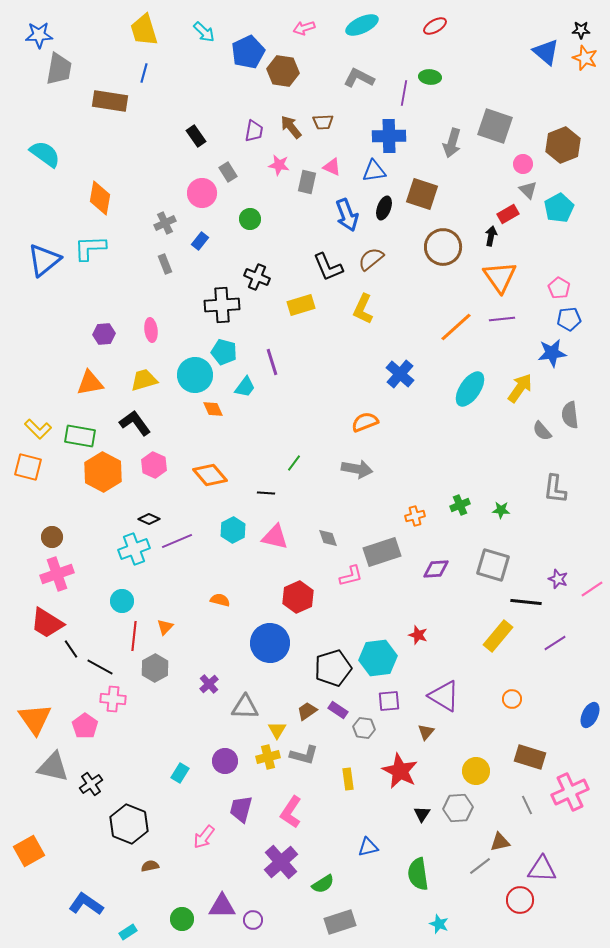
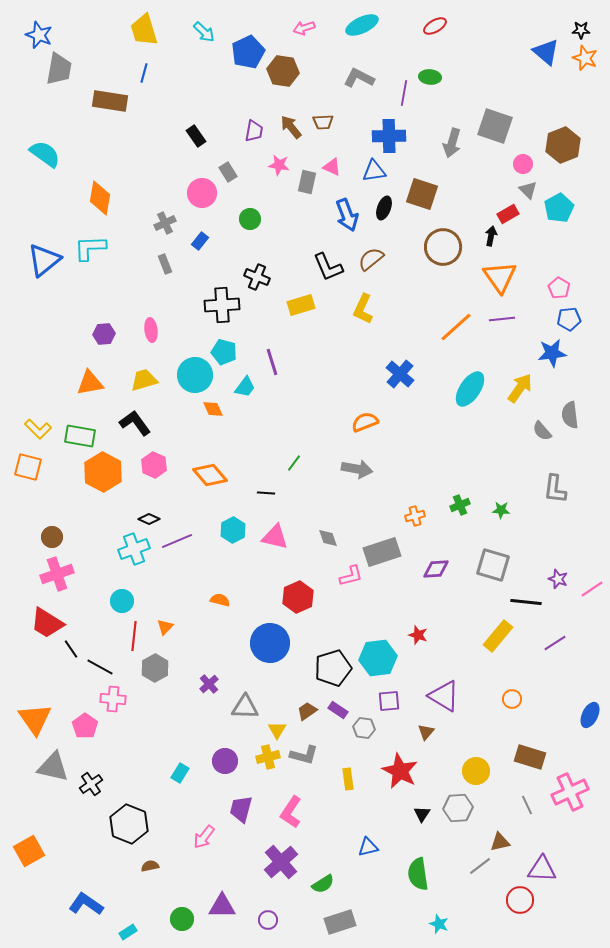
blue star at (39, 35): rotated 24 degrees clockwise
purple circle at (253, 920): moved 15 px right
